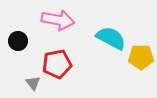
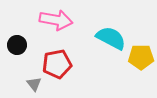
pink arrow: moved 2 px left
black circle: moved 1 px left, 4 px down
gray triangle: moved 1 px right, 1 px down
